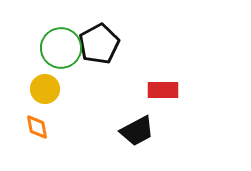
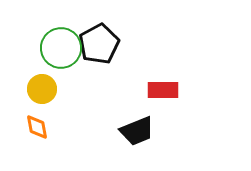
yellow circle: moved 3 px left
black trapezoid: rotated 6 degrees clockwise
